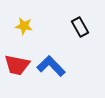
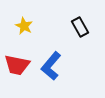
yellow star: rotated 18 degrees clockwise
blue L-shape: rotated 96 degrees counterclockwise
